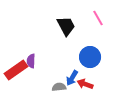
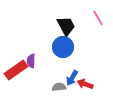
blue circle: moved 27 px left, 10 px up
